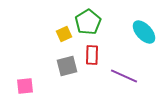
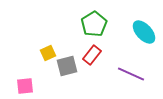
green pentagon: moved 6 px right, 2 px down
yellow square: moved 16 px left, 19 px down
red rectangle: rotated 36 degrees clockwise
purple line: moved 7 px right, 2 px up
